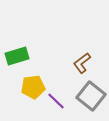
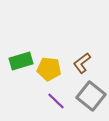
green rectangle: moved 4 px right, 5 px down
yellow pentagon: moved 16 px right, 18 px up; rotated 15 degrees clockwise
